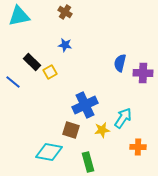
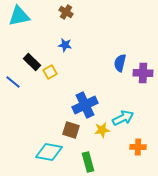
brown cross: moved 1 px right
cyan arrow: rotated 30 degrees clockwise
